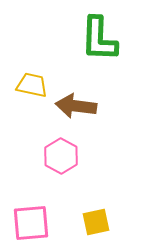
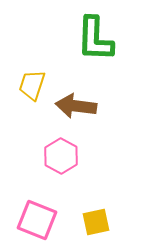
green L-shape: moved 4 px left
yellow trapezoid: rotated 84 degrees counterclockwise
pink square: moved 6 px right, 3 px up; rotated 27 degrees clockwise
